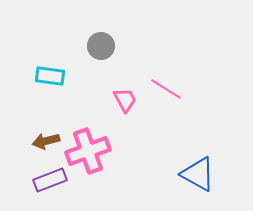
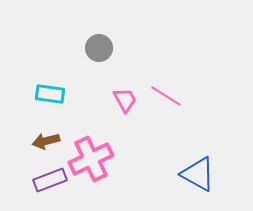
gray circle: moved 2 px left, 2 px down
cyan rectangle: moved 18 px down
pink line: moved 7 px down
pink cross: moved 3 px right, 8 px down; rotated 6 degrees counterclockwise
